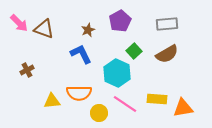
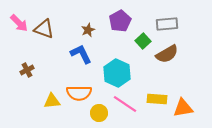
green square: moved 9 px right, 10 px up
